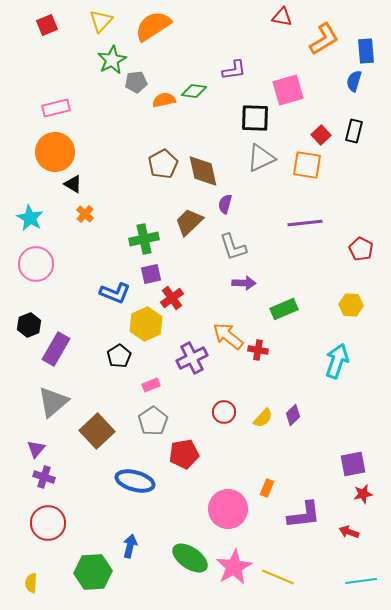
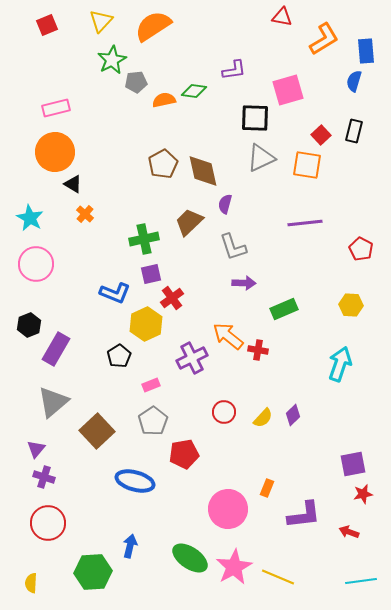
cyan arrow at (337, 361): moved 3 px right, 3 px down
